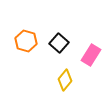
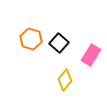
orange hexagon: moved 5 px right, 2 px up
